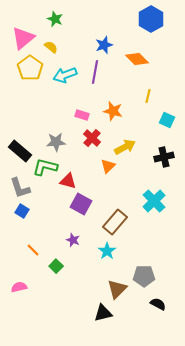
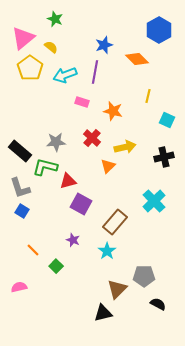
blue hexagon: moved 8 px right, 11 px down
pink rectangle: moved 13 px up
yellow arrow: rotated 15 degrees clockwise
red triangle: rotated 30 degrees counterclockwise
